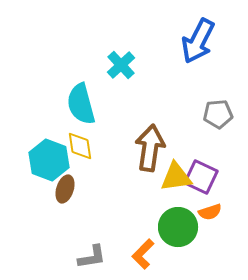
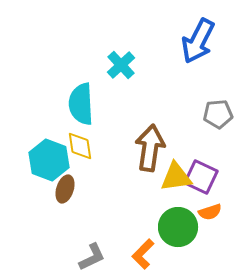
cyan semicircle: rotated 12 degrees clockwise
gray L-shape: rotated 16 degrees counterclockwise
